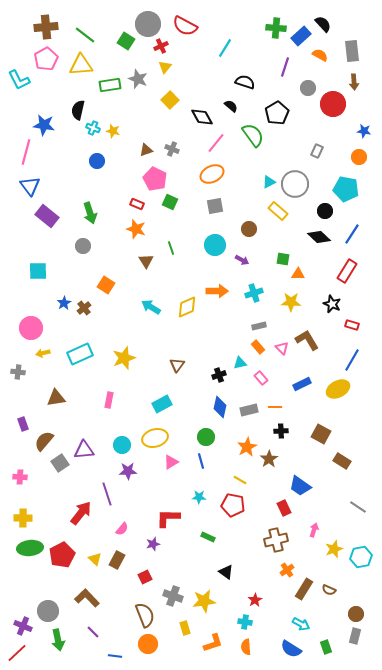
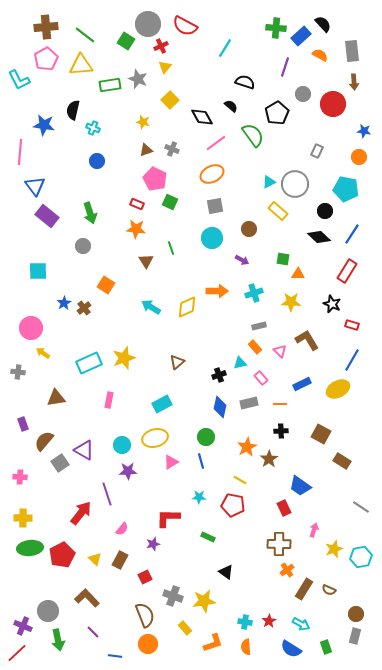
gray circle at (308, 88): moved 5 px left, 6 px down
black semicircle at (78, 110): moved 5 px left
yellow star at (113, 131): moved 30 px right, 9 px up
pink line at (216, 143): rotated 15 degrees clockwise
pink line at (26, 152): moved 6 px left; rotated 10 degrees counterclockwise
blue triangle at (30, 186): moved 5 px right
orange star at (136, 229): rotated 12 degrees counterclockwise
cyan circle at (215, 245): moved 3 px left, 7 px up
orange rectangle at (258, 347): moved 3 px left
pink triangle at (282, 348): moved 2 px left, 3 px down
yellow arrow at (43, 353): rotated 48 degrees clockwise
cyan rectangle at (80, 354): moved 9 px right, 9 px down
brown triangle at (177, 365): moved 3 px up; rotated 14 degrees clockwise
orange line at (275, 407): moved 5 px right, 3 px up
gray rectangle at (249, 410): moved 7 px up
purple triangle at (84, 450): rotated 35 degrees clockwise
gray line at (358, 507): moved 3 px right
brown cross at (276, 540): moved 3 px right, 4 px down; rotated 15 degrees clockwise
brown rectangle at (117, 560): moved 3 px right
red star at (255, 600): moved 14 px right, 21 px down
yellow rectangle at (185, 628): rotated 24 degrees counterclockwise
